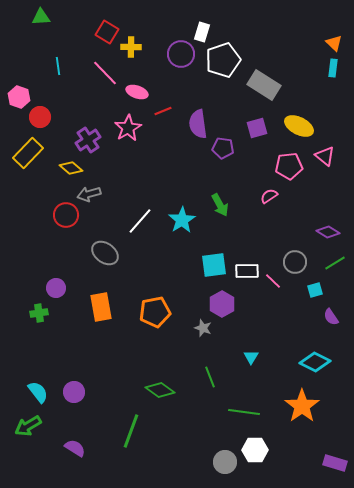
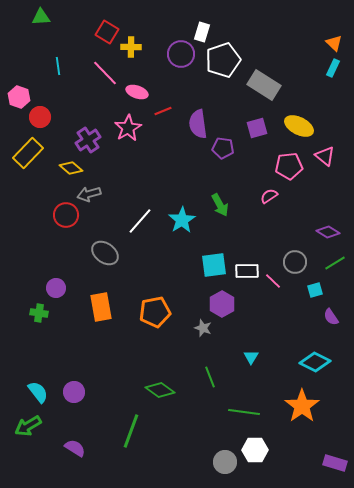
cyan rectangle at (333, 68): rotated 18 degrees clockwise
green cross at (39, 313): rotated 18 degrees clockwise
